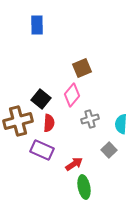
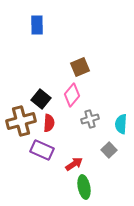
brown square: moved 2 px left, 1 px up
brown cross: moved 3 px right
